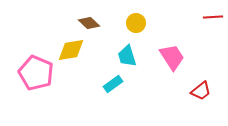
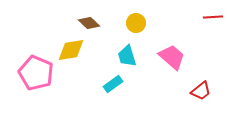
pink trapezoid: rotated 16 degrees counterclockwise
